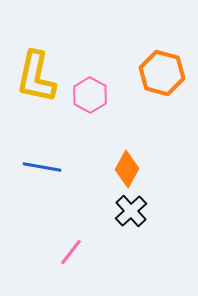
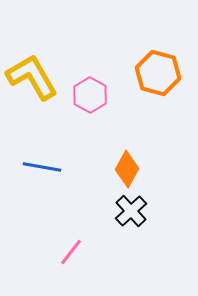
orange hexagon: moved 4 px left
yellow L-shape: moved 4 px left; rotated 138 degrees clockwise
